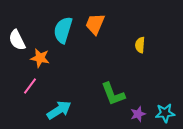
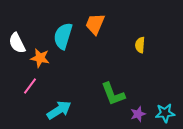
cyan semicircle: moved 6 px down
white semicircle: moved 3 px down
